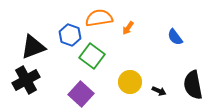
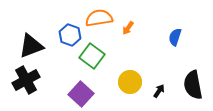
blue semicircle: rotated 54 degrees clockwise
black triangle: moved 2 px left, 1 px up
black arrow: rotated 80 degrees counterclockwise
